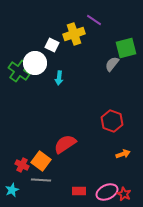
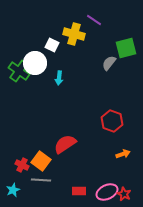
yellow cross: rotated 35 degrees clockwise
gray semicircle: moved 3 px left, 1 px up
cyan star: moved 1 px right
